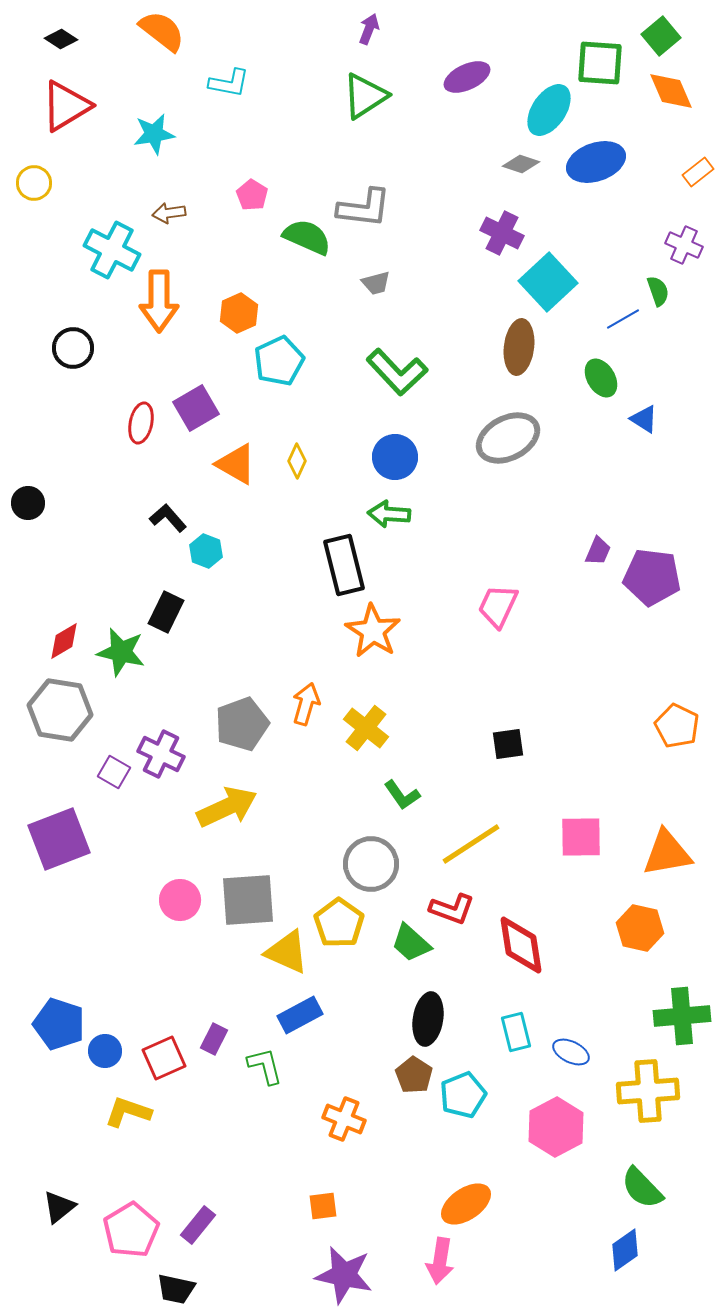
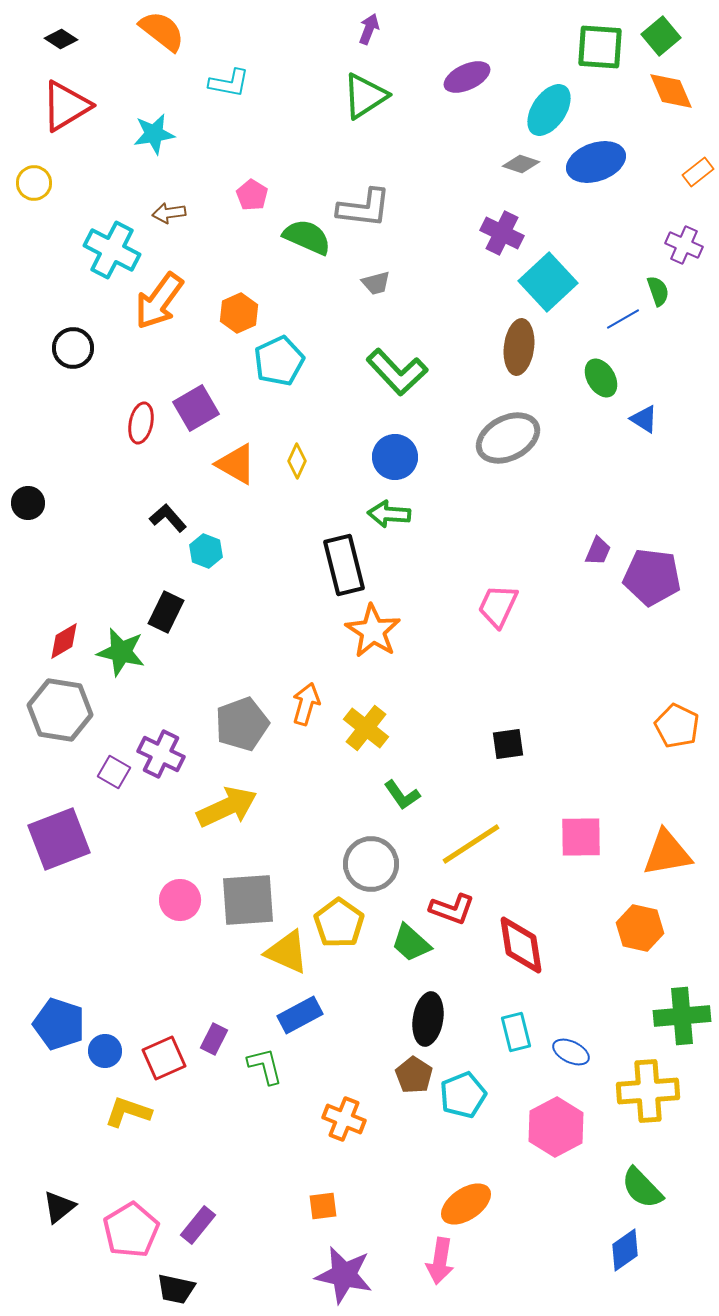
green square at (600, 63): moved 16 px up
orange arrow at (159, 301): rotated 36 degrees clockwise
